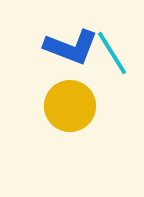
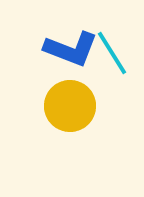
blue L-shape: moved 2 px down
